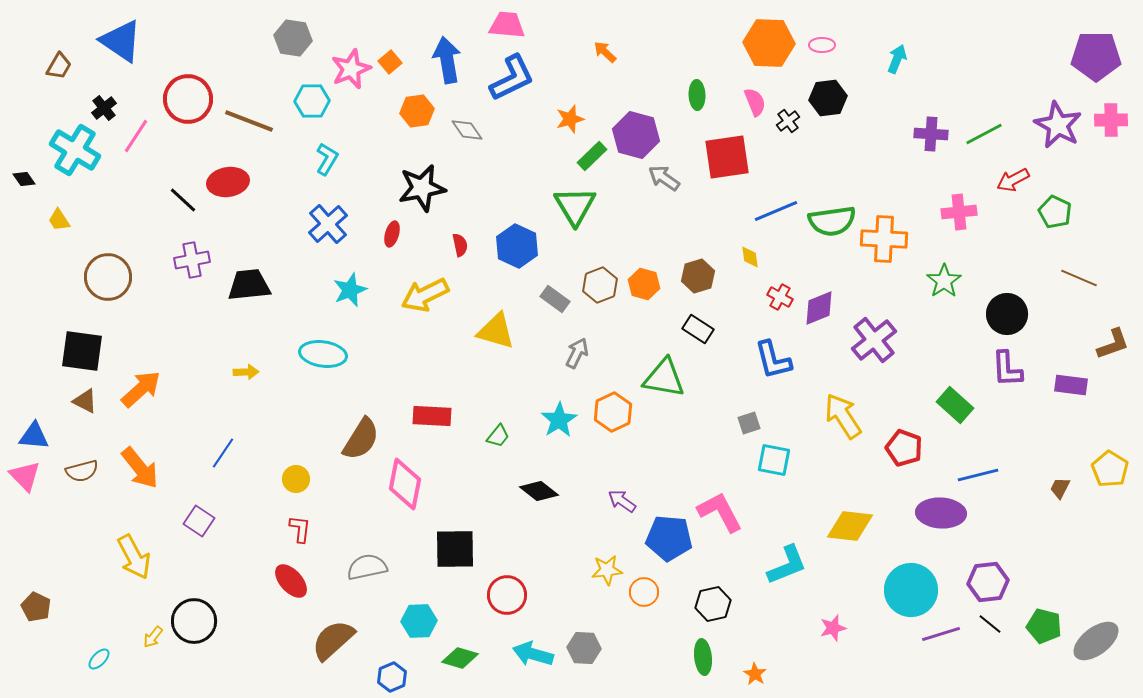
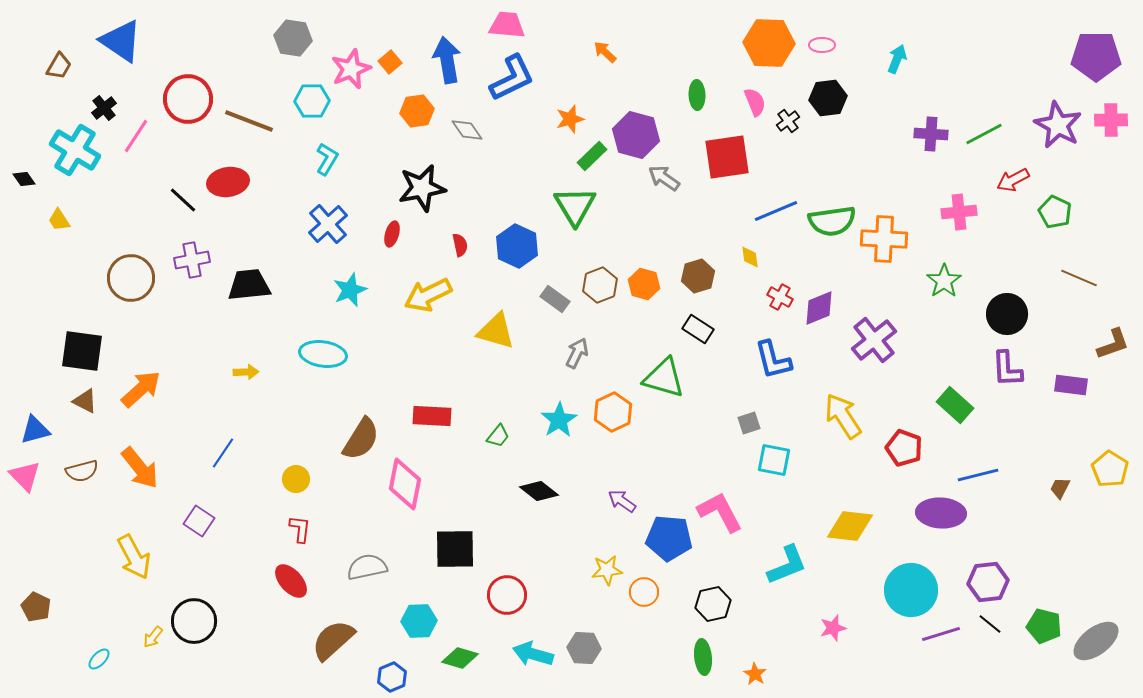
brown circle at (108, 277): moved 23 px right, 1 px down
yellow arrow at (425, 295): moved 3 px right
green triangle at (664, 378): rotated 6 degrees clockwise
blue triangle at (34, 436): moved 1 px right, 6 px up; rotated 20 degrees counterclockwise
